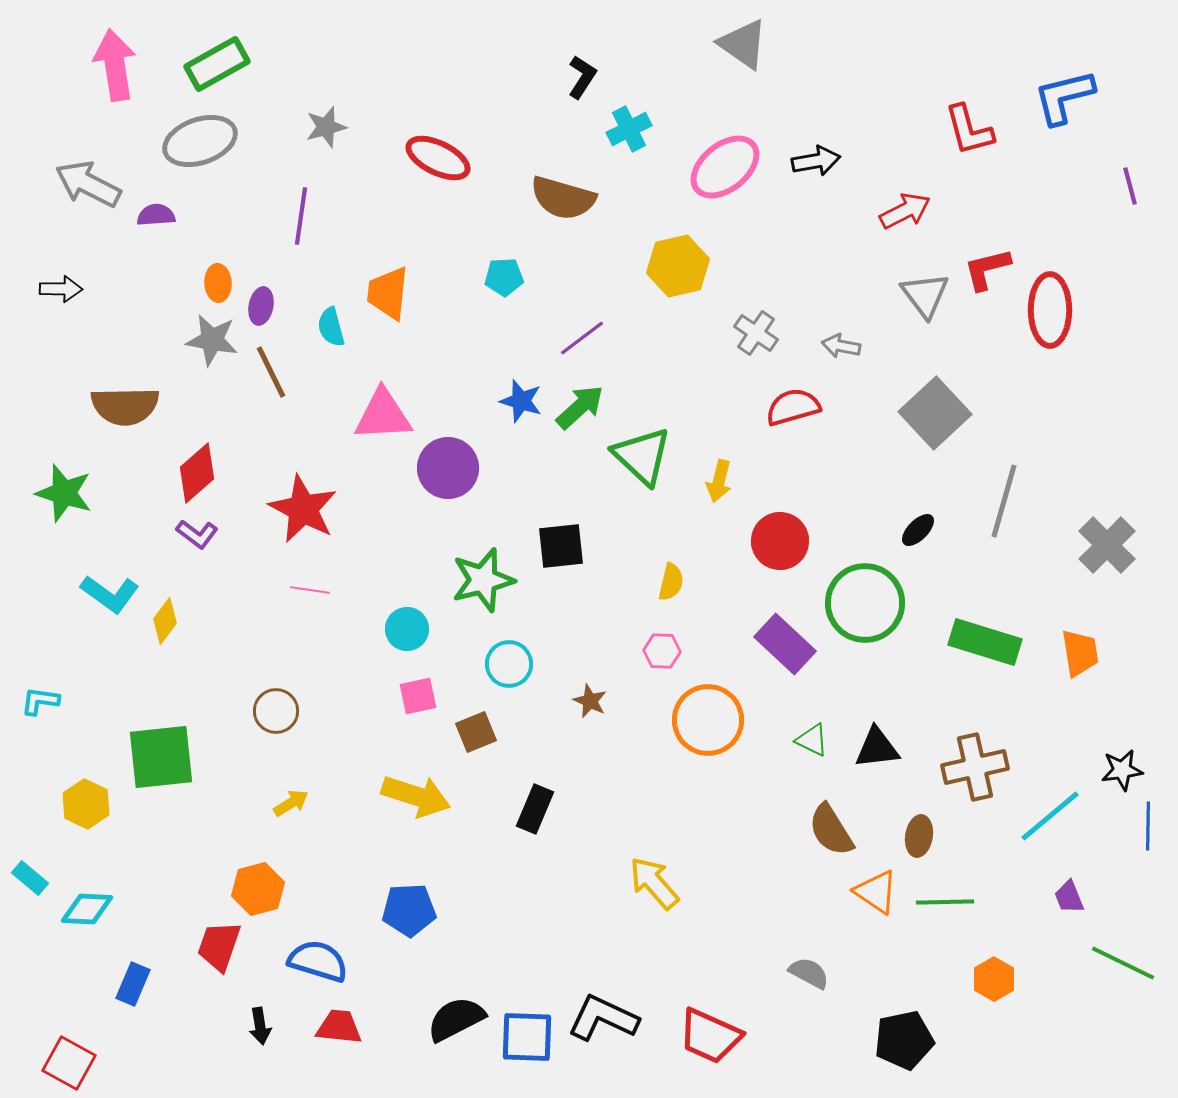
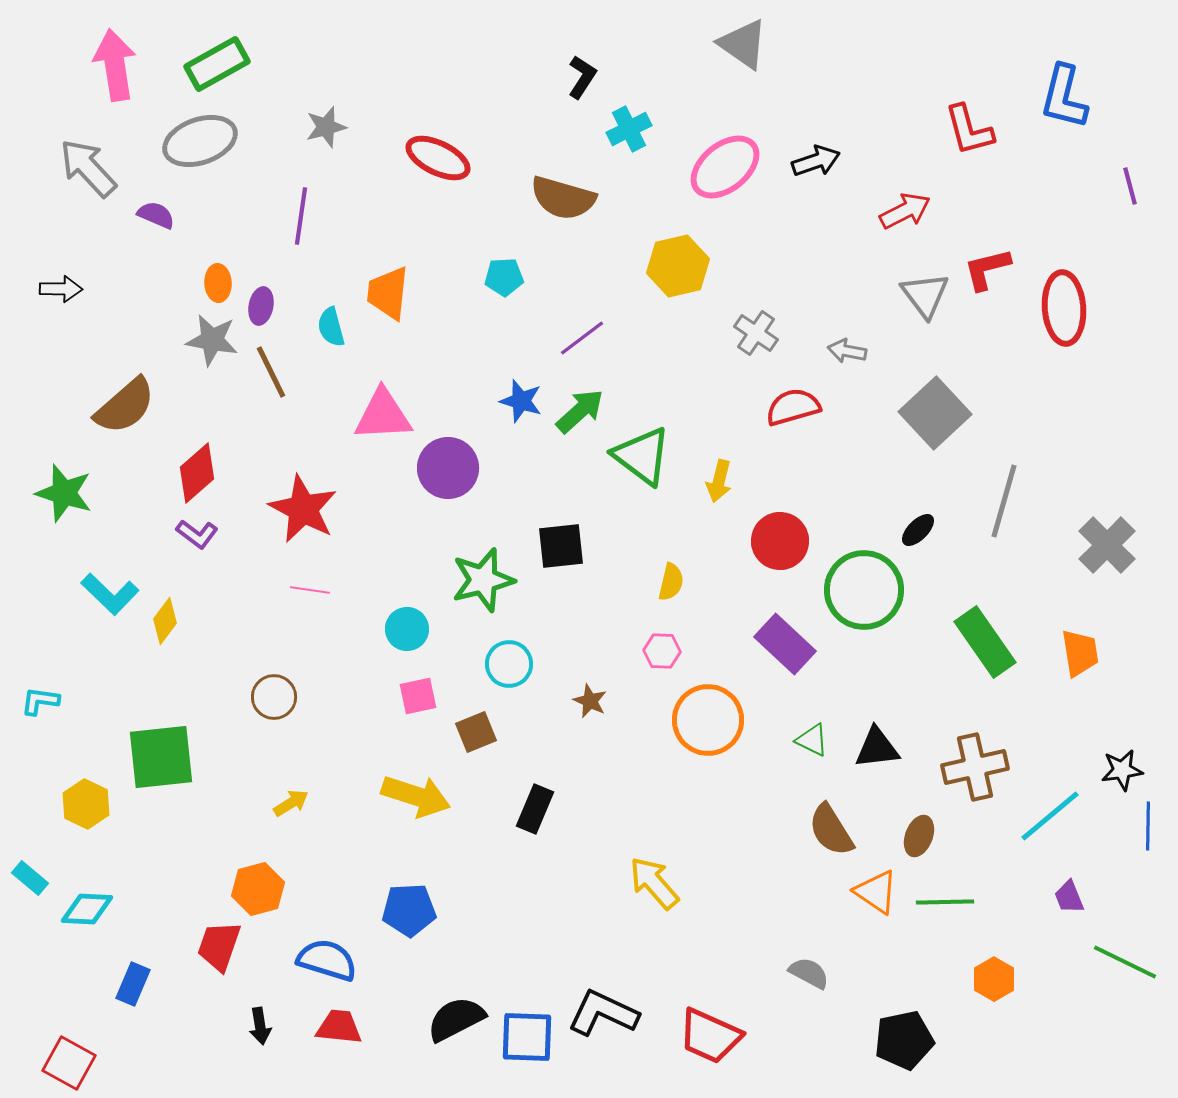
blue L-shape at (1064, 97): rotated 62 degrees counterclockwise
black arrow at (816, 161): rotated 9 degrees counterclockwise
gray arrow at (88, 184): moved 16 px up; rotated 20 degrees clockwise
purple semicircle at (156, 215): rotated 27 degrees clockwise
red ellipse at (1050, 310): moved 14 px right, 2 px up; rotated 4 degrees counterclockwise
gray arrow at (841, 346): moved 6 px right, 5 px down
brown semicircle at (125, 406): rotated 40 degrees counterclockwise
green arrow at (580, 407): moved 4 px down
green triangle at (642, 456): rotated 6 degrees counterclockwise
cyan L-shape at (110, 594): rotated 8 degrees clockwise
green circle at (865, 603): moved 1 px left, 13 px up
green rectangle at (985, 642): rotated 38 degrees clockwise
brown circle at (276, 711): moved 2 px left, 14 px up
brown ellipse at (919, 836): rotated 12 degrees clockwise
blue semicircle at (318, 961): moved 9 px right, 1 px up
green line at (1123, 963): moved 2 px right, 1 px up
black L-shape at (603, 1018): moved 5 px up
